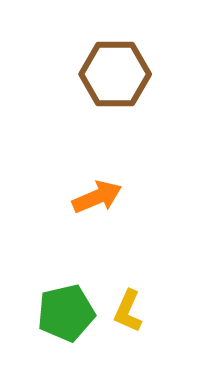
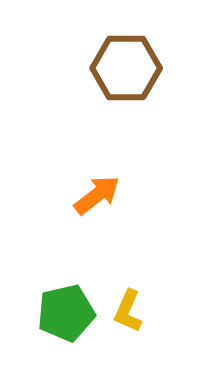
brown hexagon: moved 11 px right, 6 px up
orange arrow: moved 2 px up; rotated 15 degrees counterclockwise
